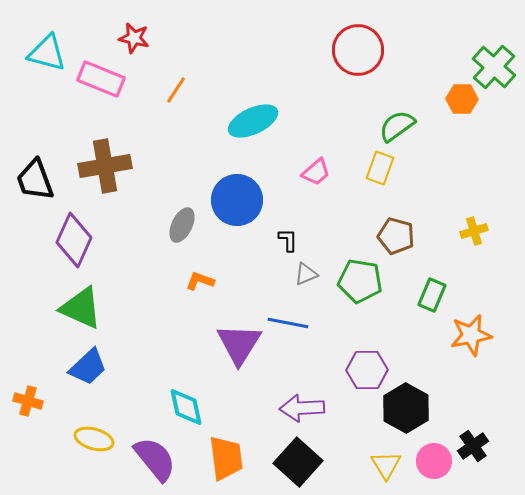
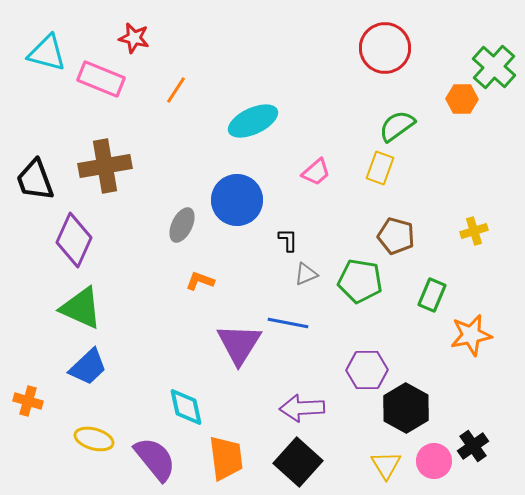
red circle: moved 27 px right, 2 px up
